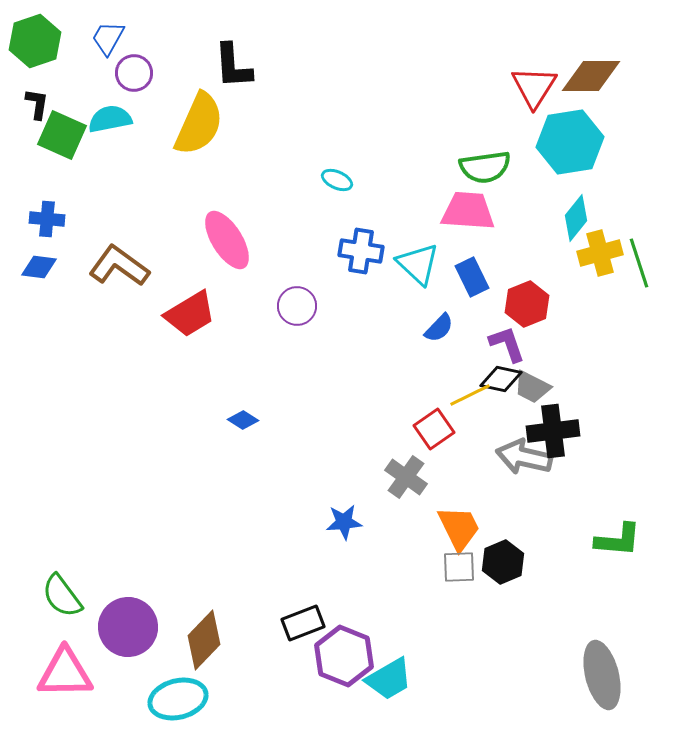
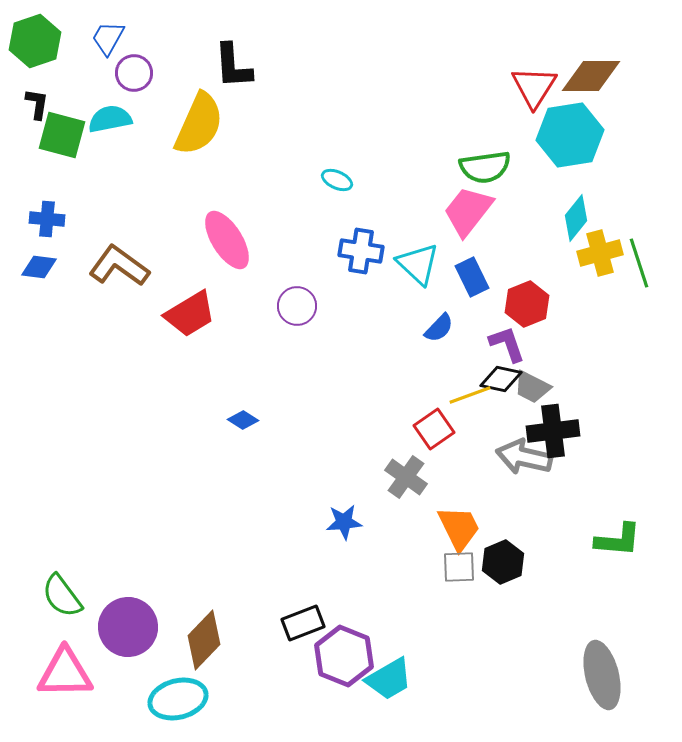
green square at (62, 135): rotated 9 degrees counterclockwise
cyan hexagon at (570, 142): moved 7 px up
pink trapezoid at (468, 211): rotated 56 degrees counterclockwise
yellow line at (470, 395): rotated 6 degrees clockwise
